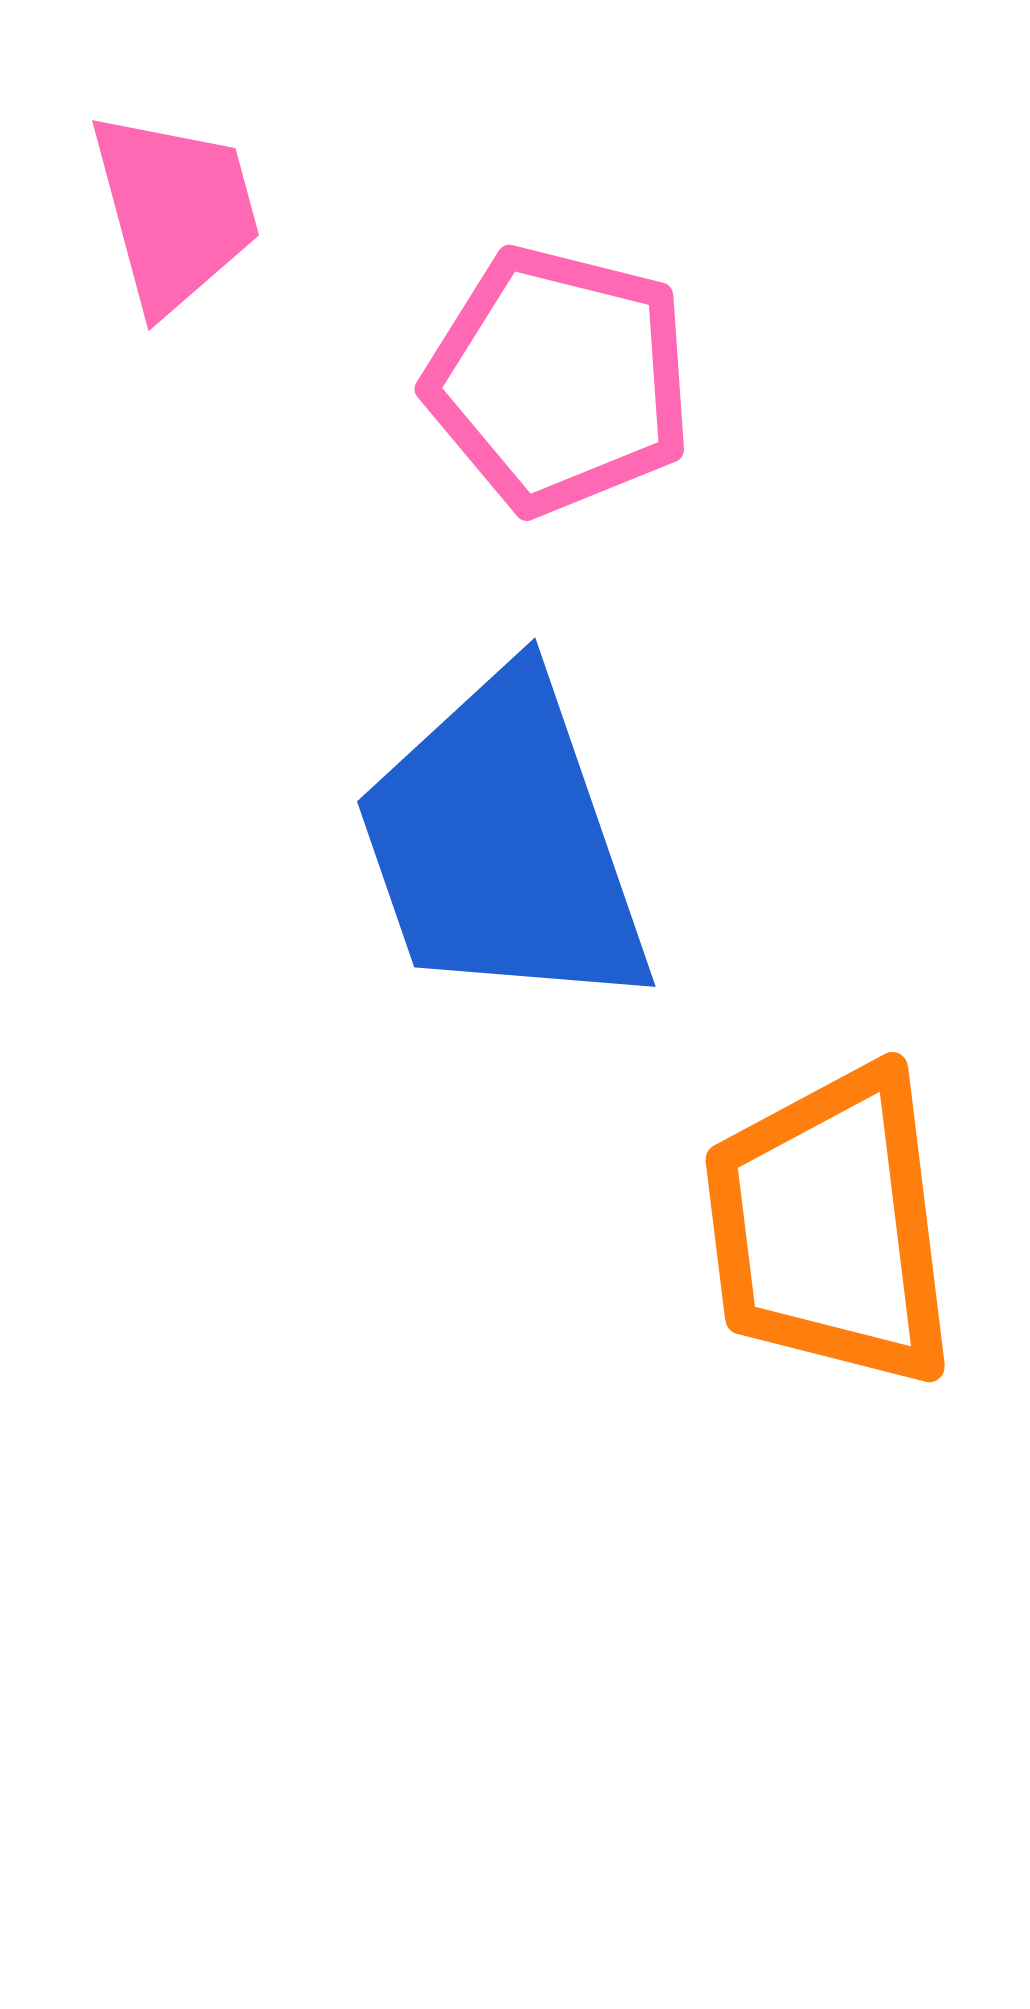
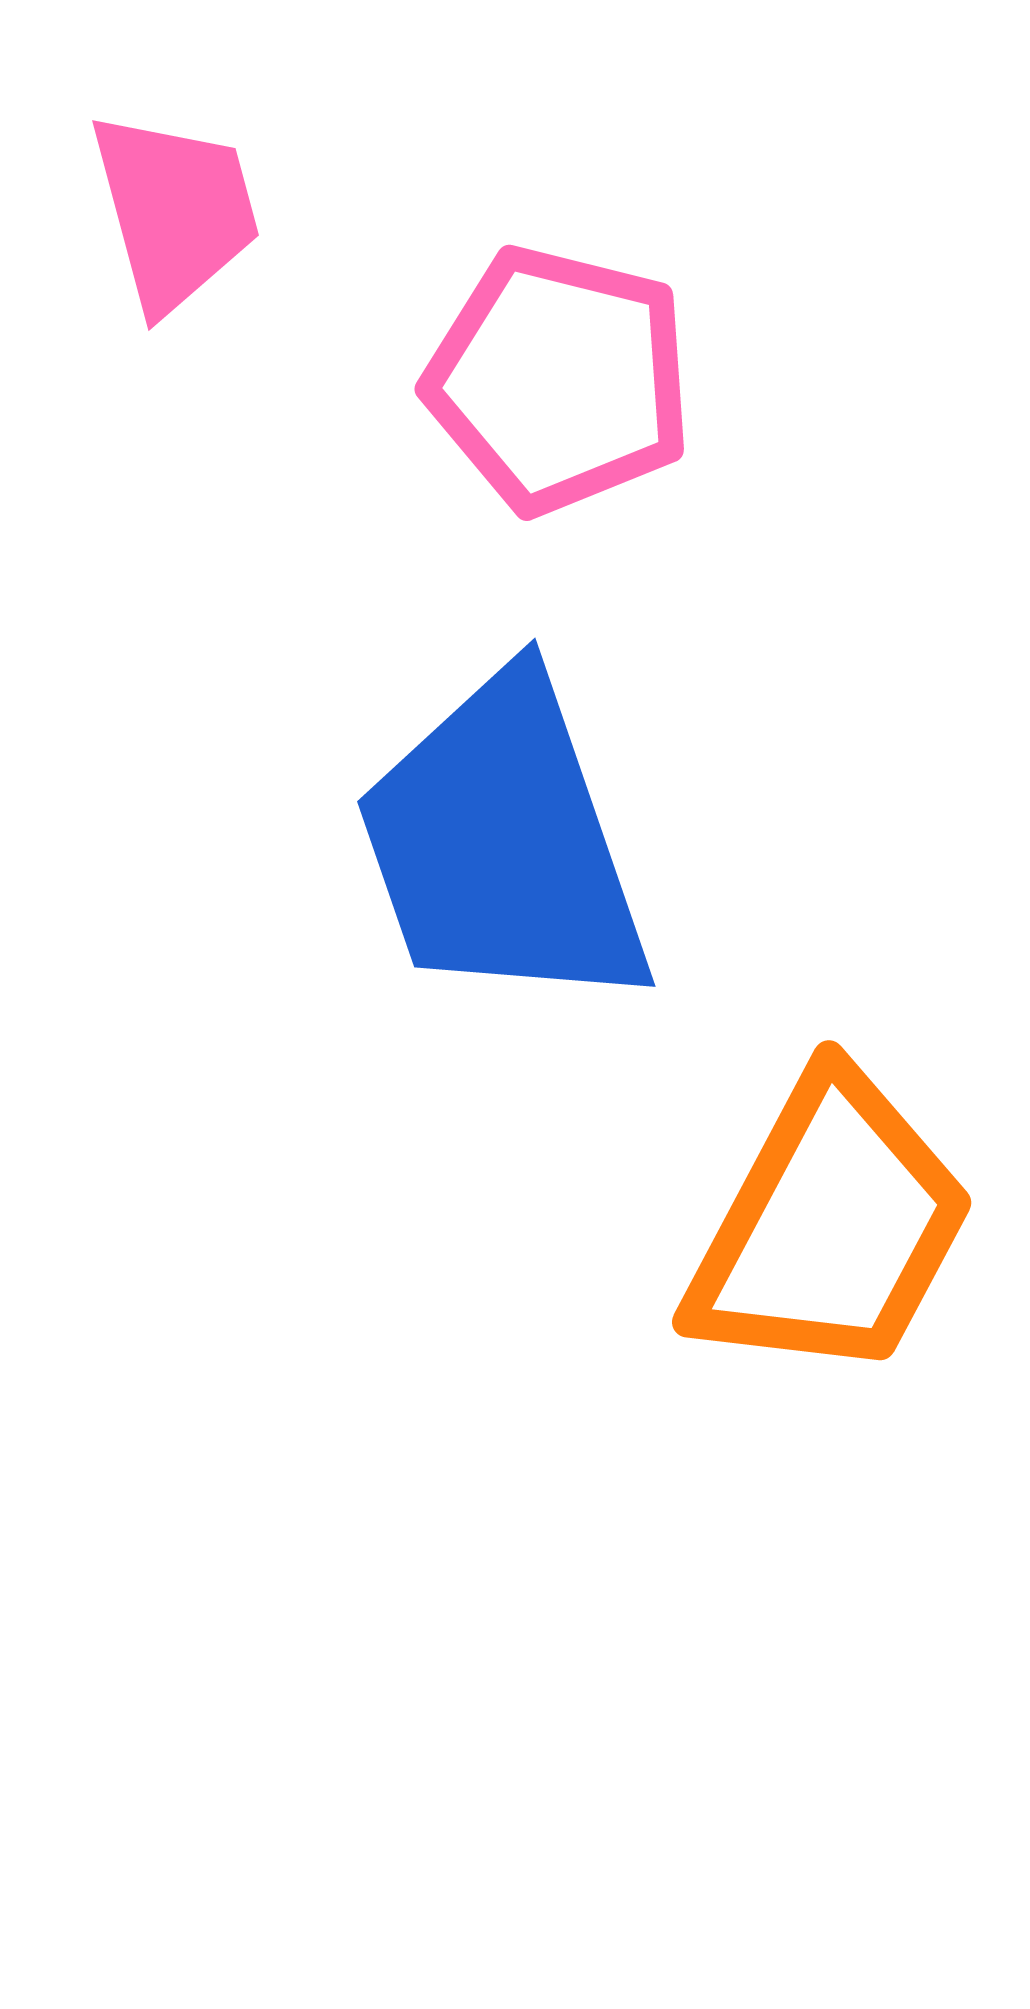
orange trapezoid: rotated 145 degrees counterclockwise
